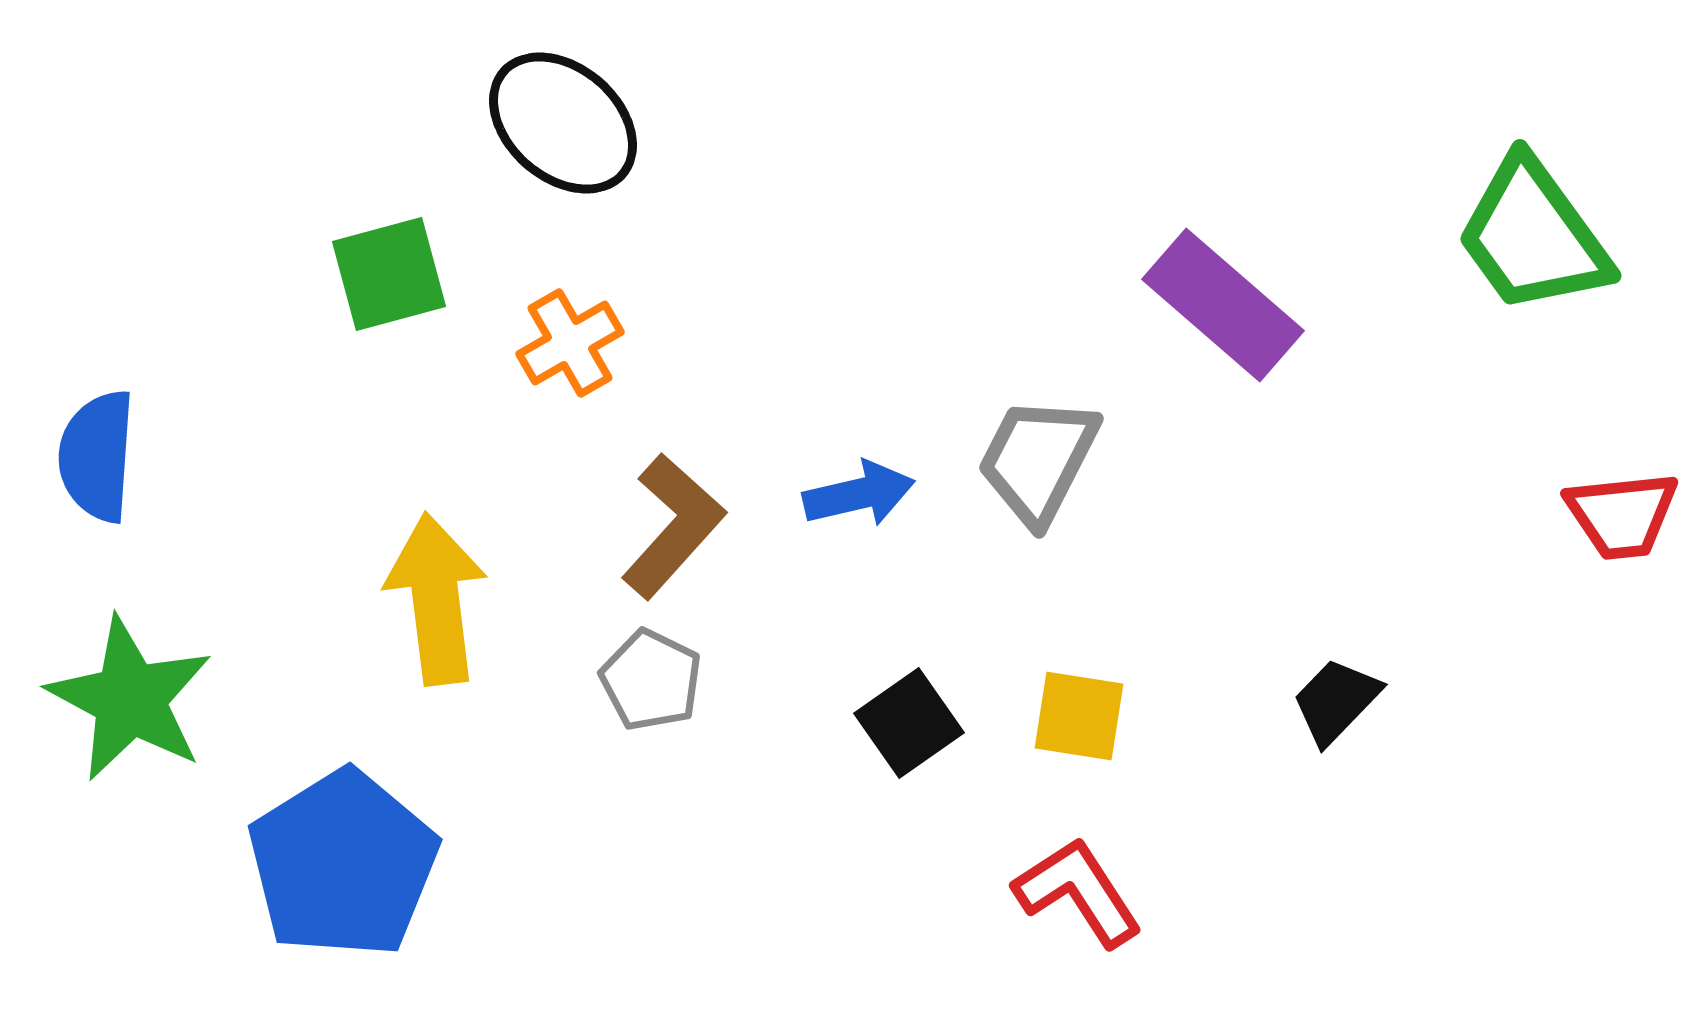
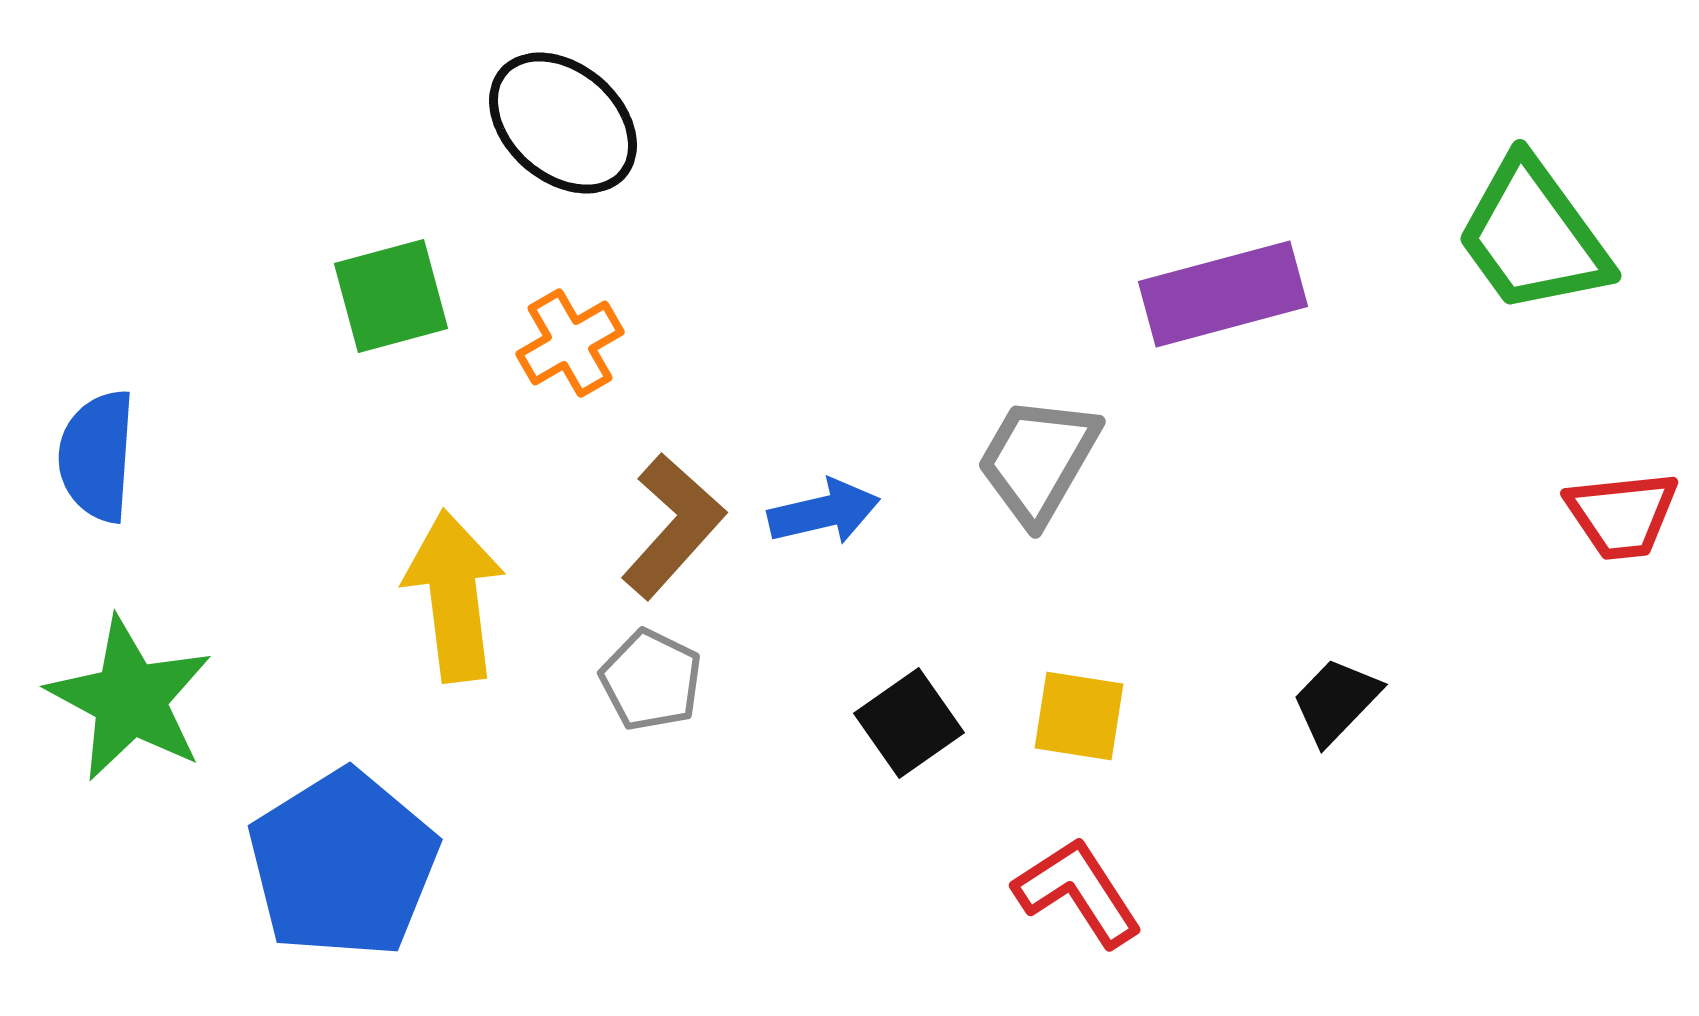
green square: moved 2 px right, 22 px down
purple rectangle: moved 11 px up; rotated 56 degrees counterclockwise
gray trapezoid: rotated 3 degrees clockwise
blue arrow: moved 35 px left, 18 px down
yellow arrow: moved 18 px right, 3 px up
